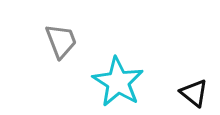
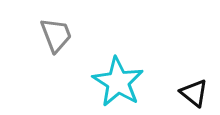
gray trapezoid: moved 5 px left, 6 px up
